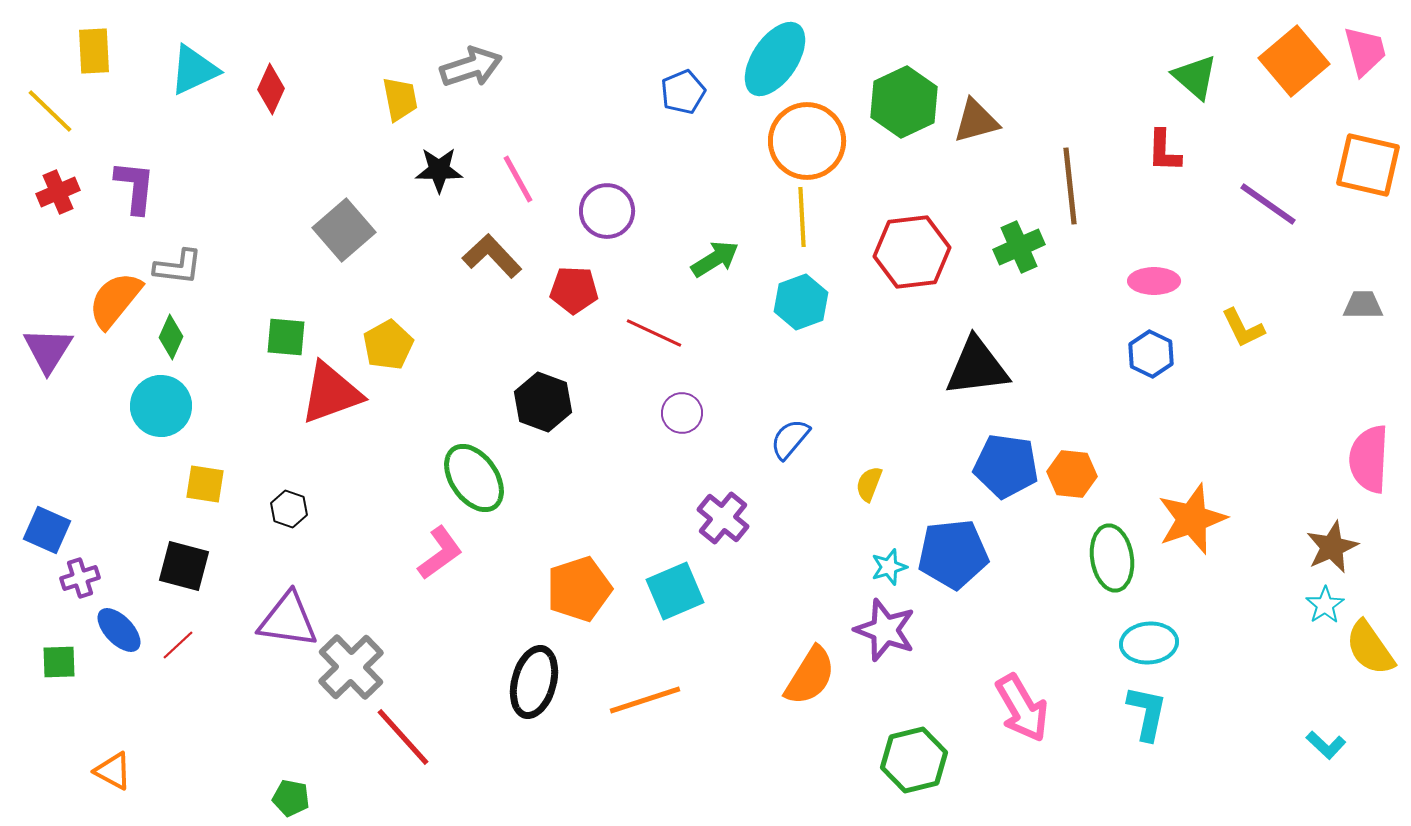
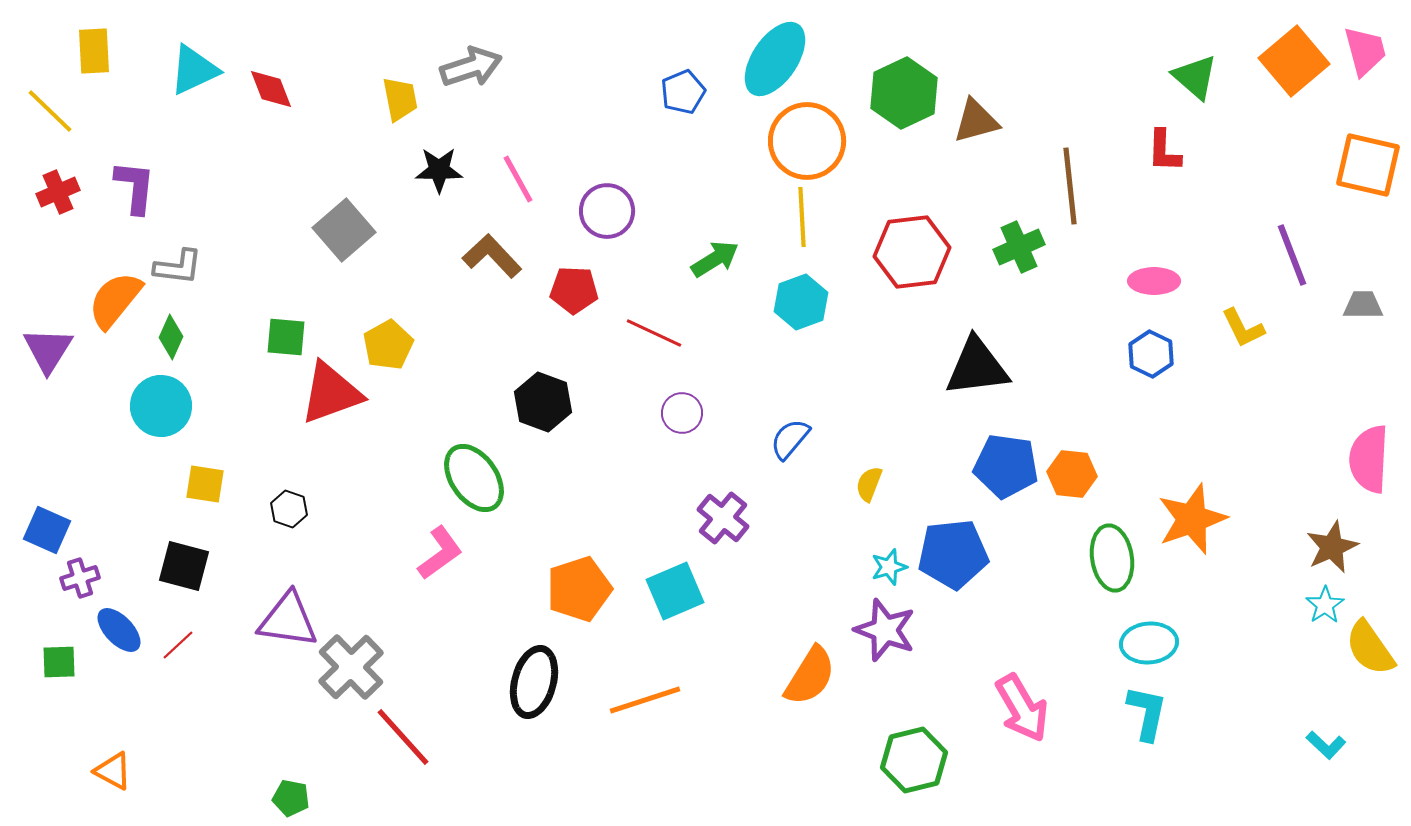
red diamond at (271, 89): rotated 45 degrees counterclockwise
green hexagon at (904, 102): moved 9 px up
purple line at (1268, 204): moved 24 px right, 51 px down; rotated 34 degrees clockwise
